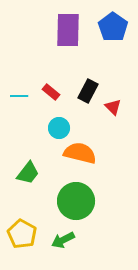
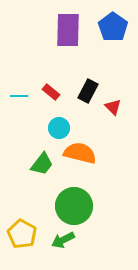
green trapezoid: moved 14 px right, 9 px up
green circle: moved 2 px left, 5 px down
